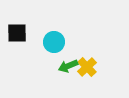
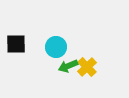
black square: moved 1 px left, 11 px down
cyan circle: moved 2 px right, 5 px down
